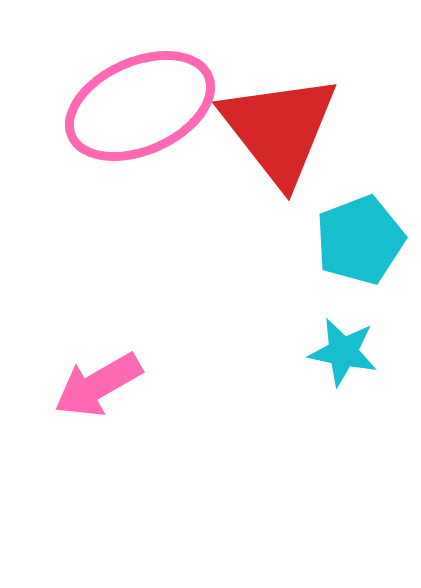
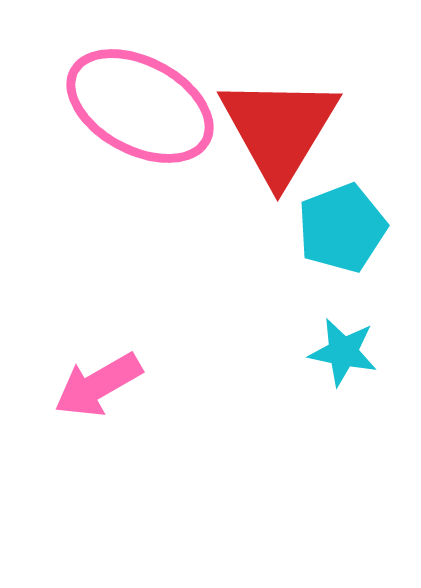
pink ellipse: rotated 52 degrees clockwise
red triangle: rotated 9 degrees clockwise
cyan pentagon: moved 18 px left, 12 px up
